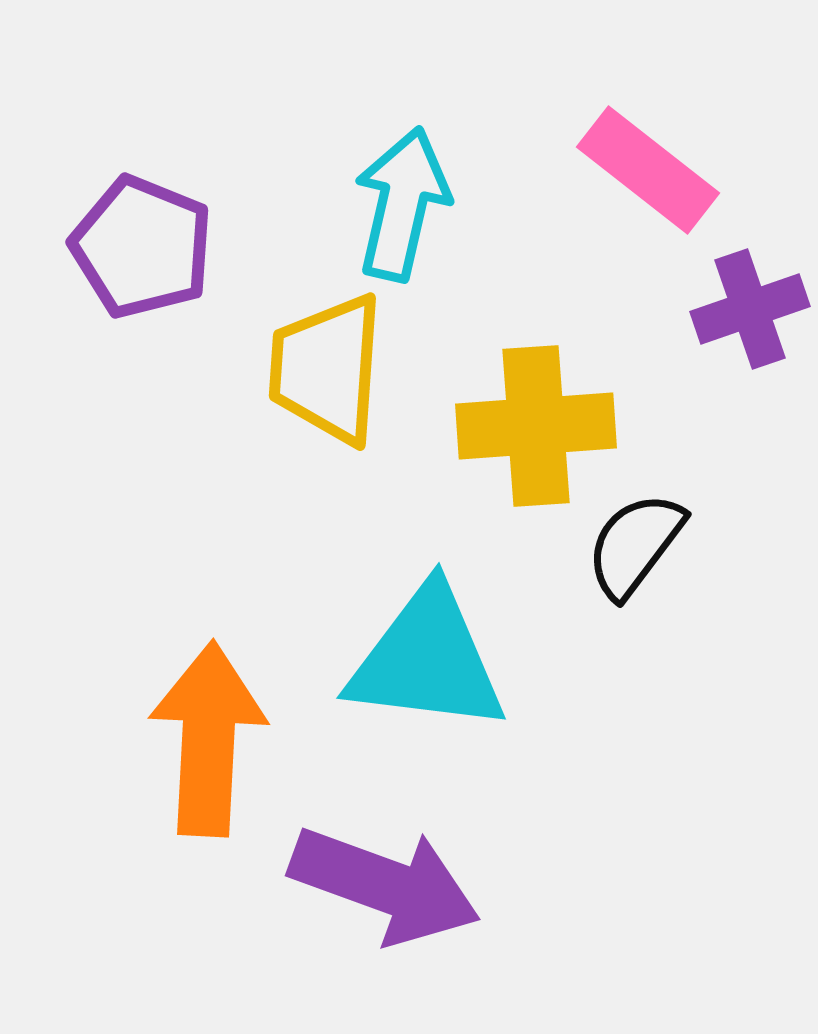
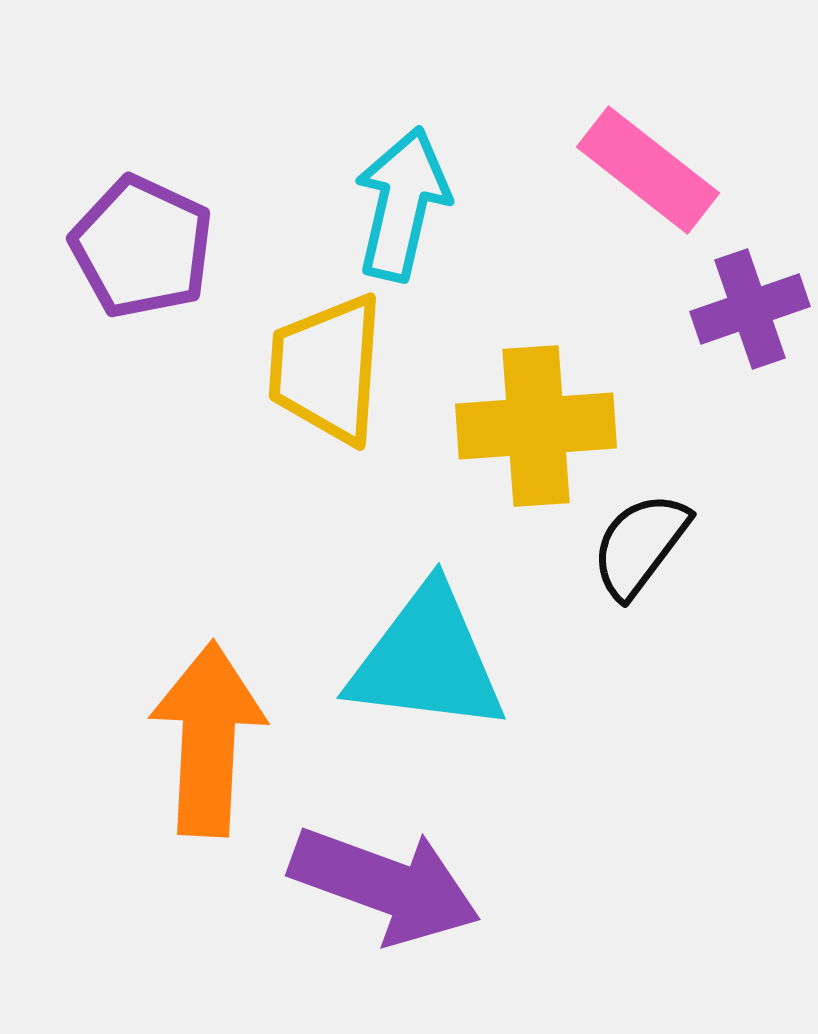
purple pentagon: rotated 3 degrees clockwise
black semicircle: moved 5 px right
